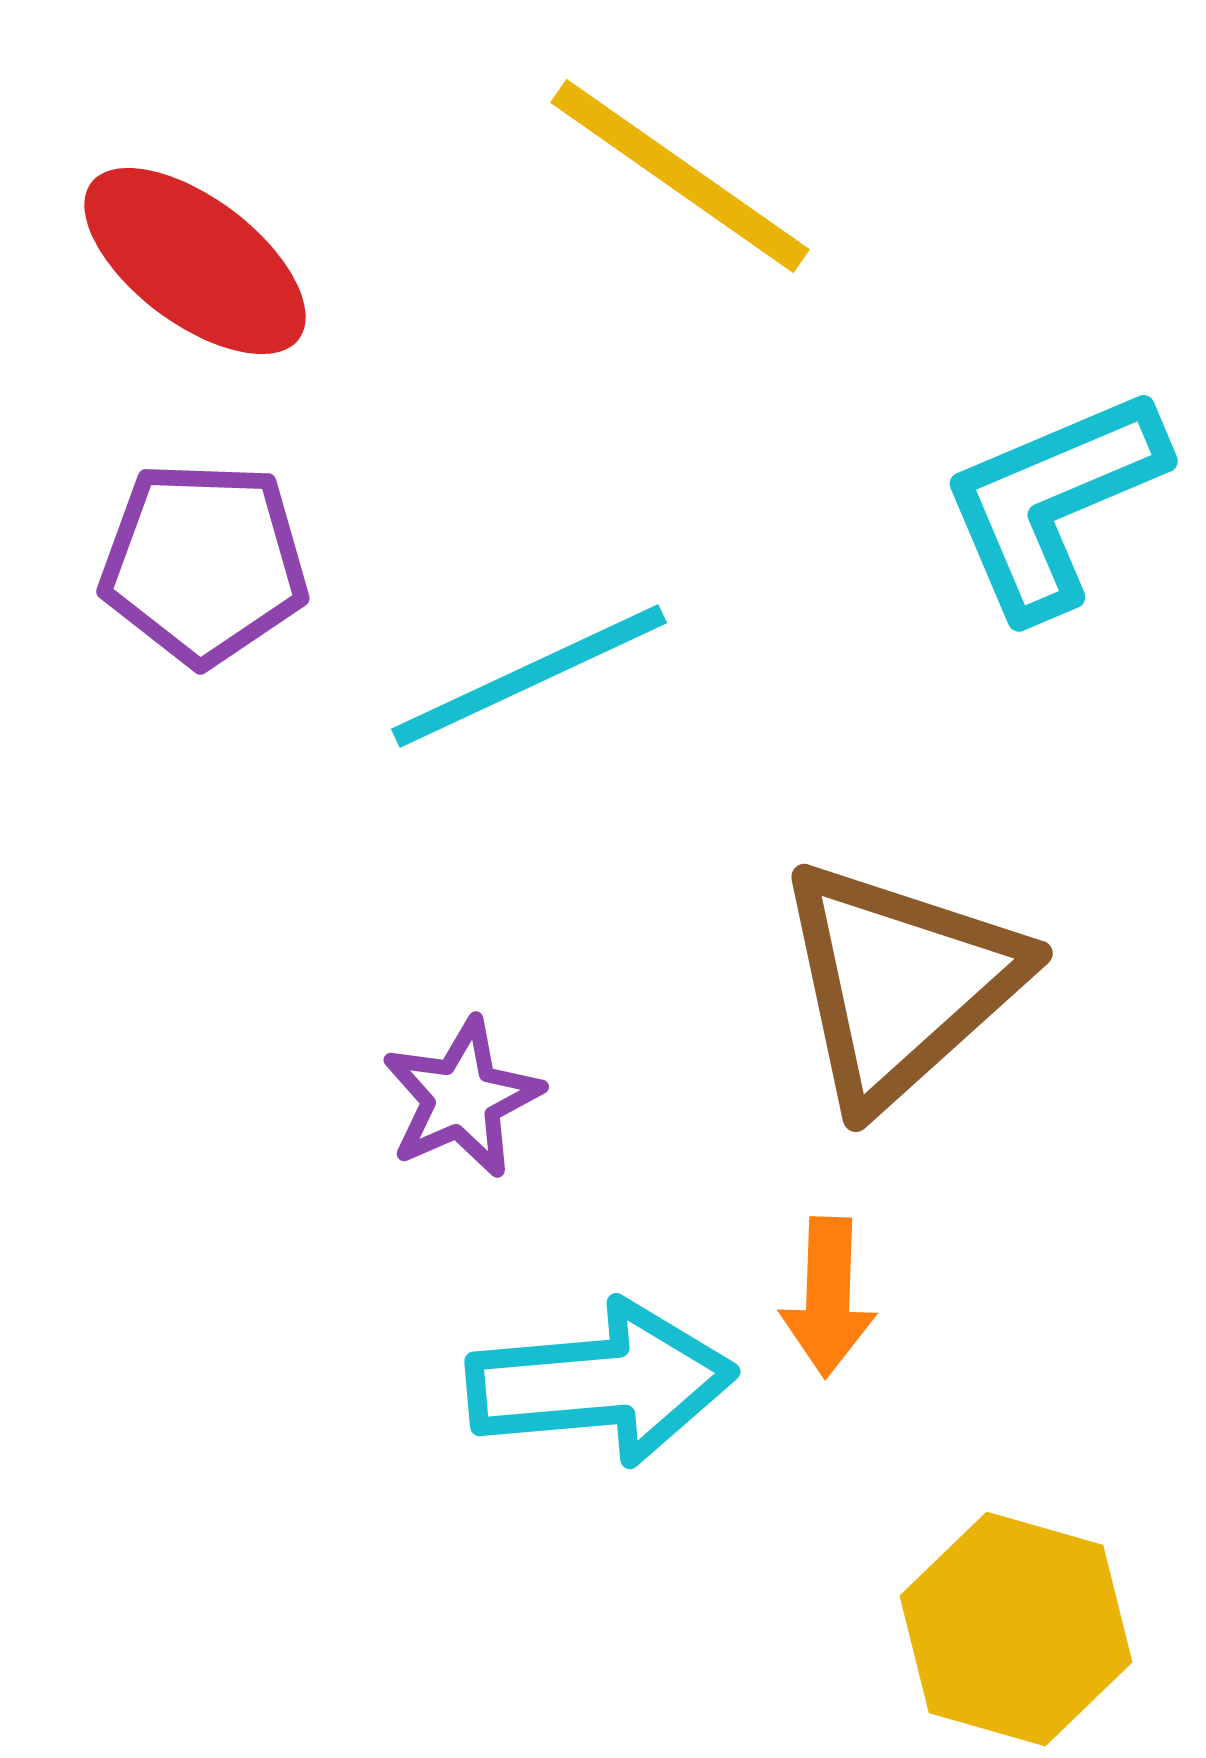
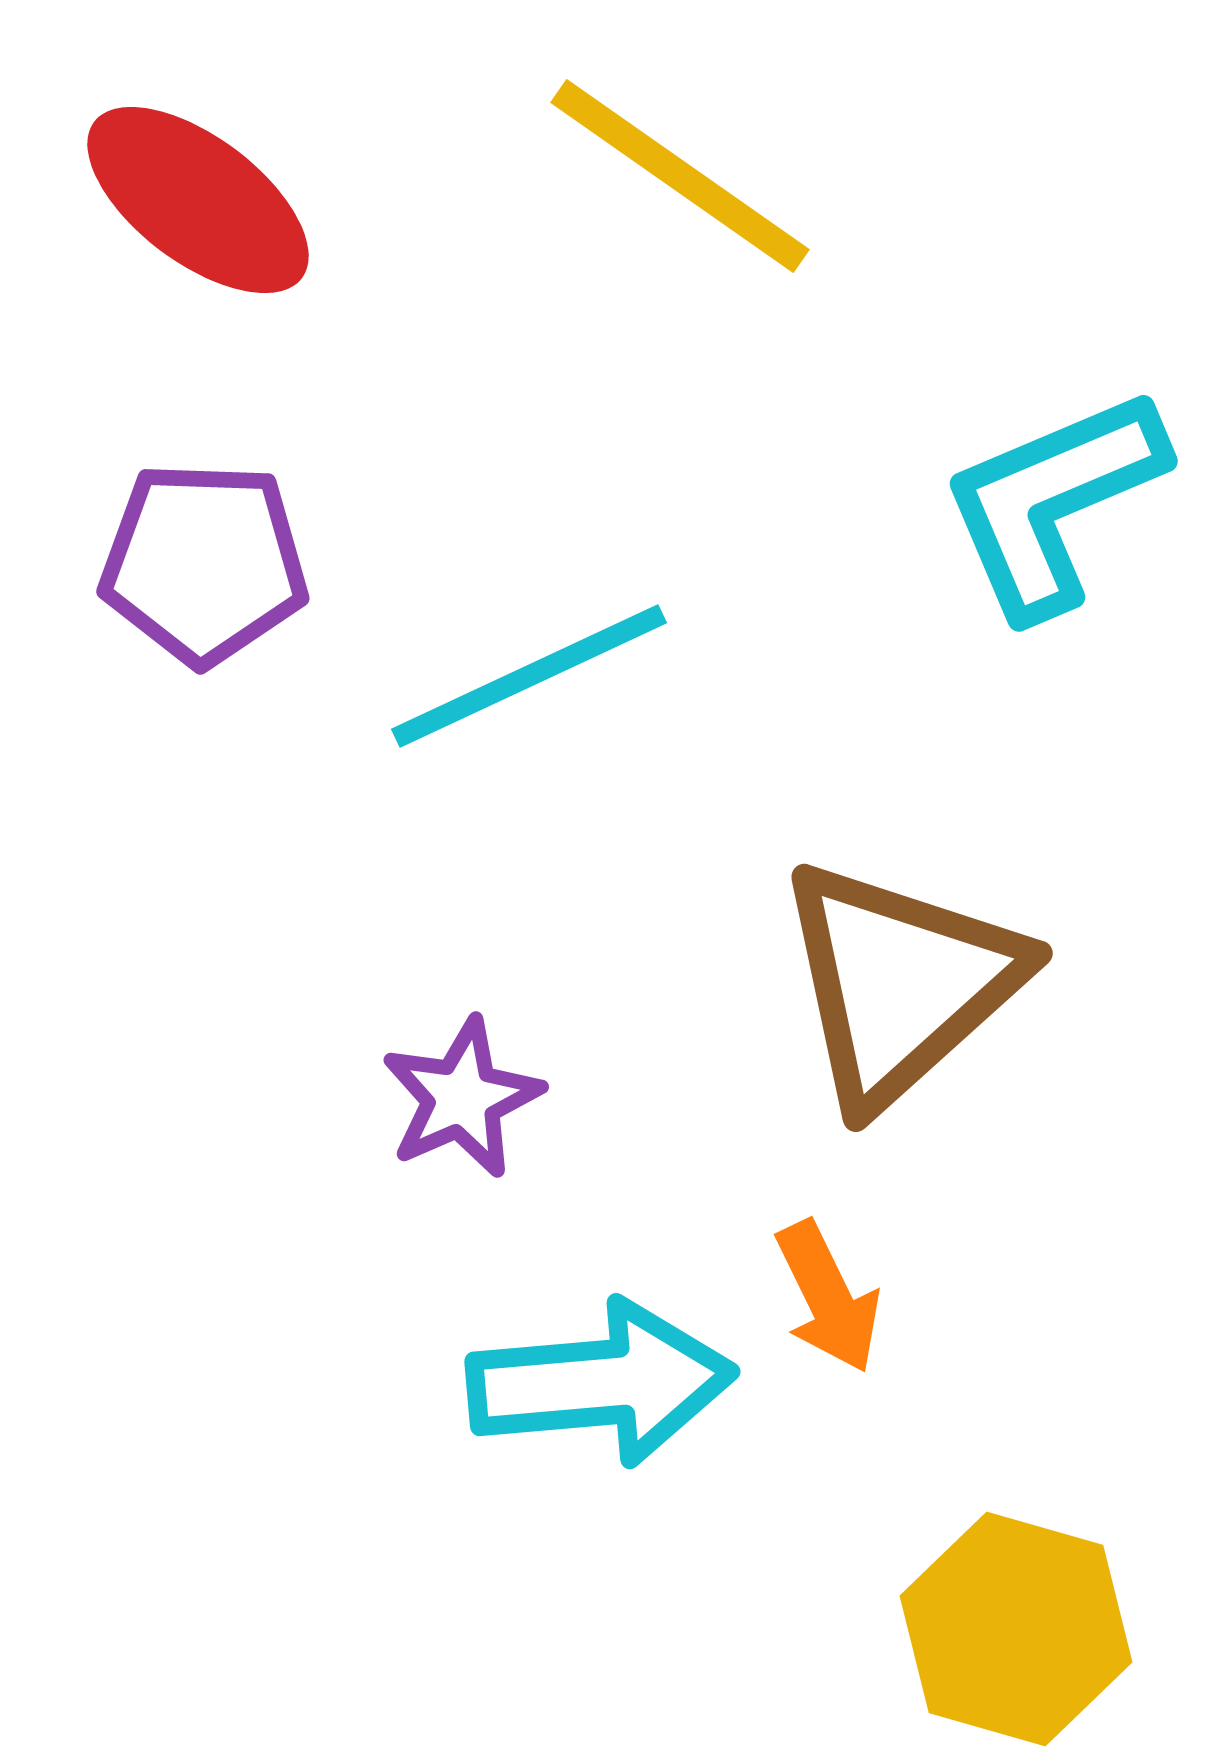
red ellipse: moved 3 px right, 61 px up
orange arrow: rotated 28 degrees counterclockwise
